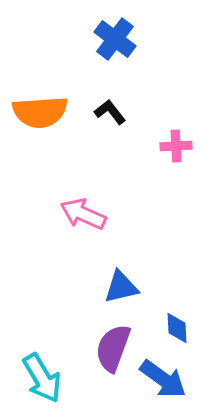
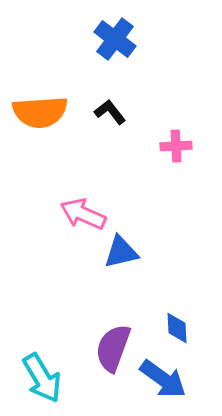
blue triangle: moved 35 px up
